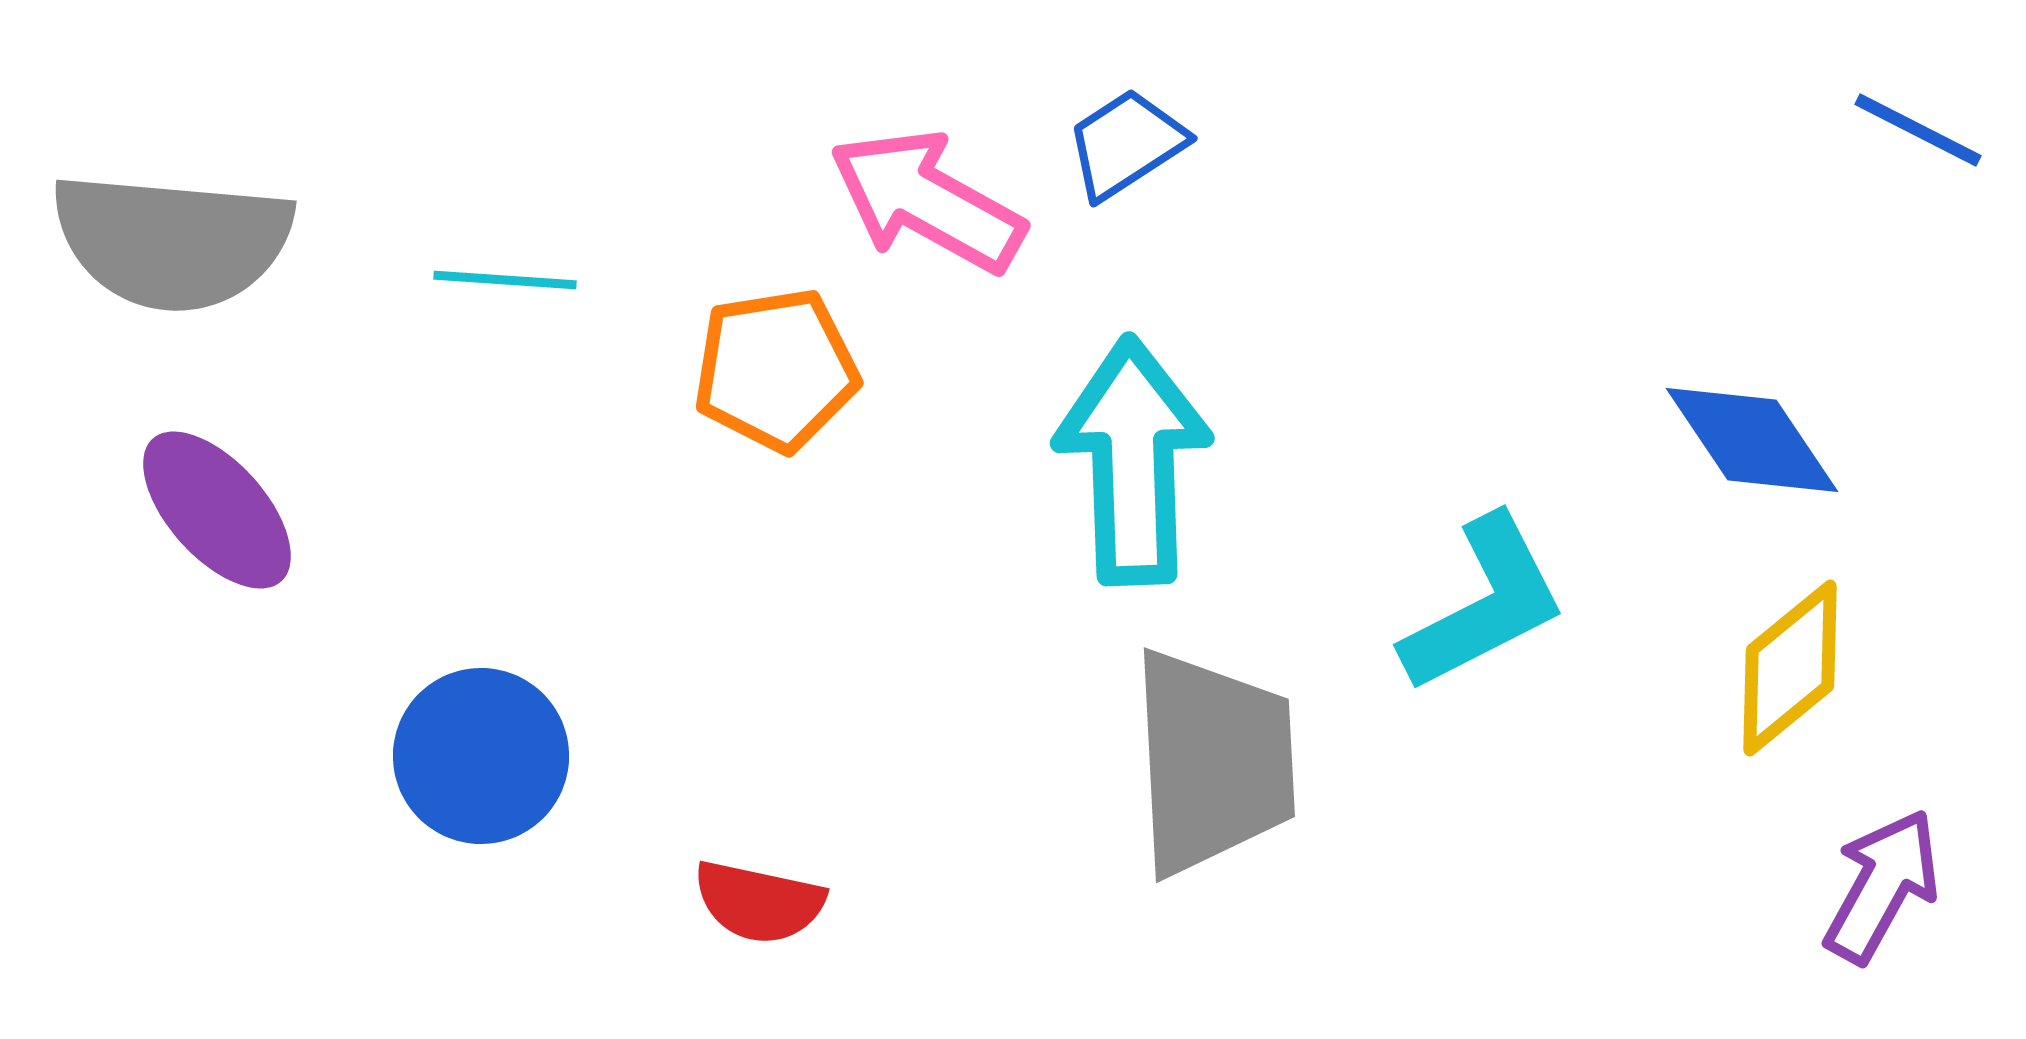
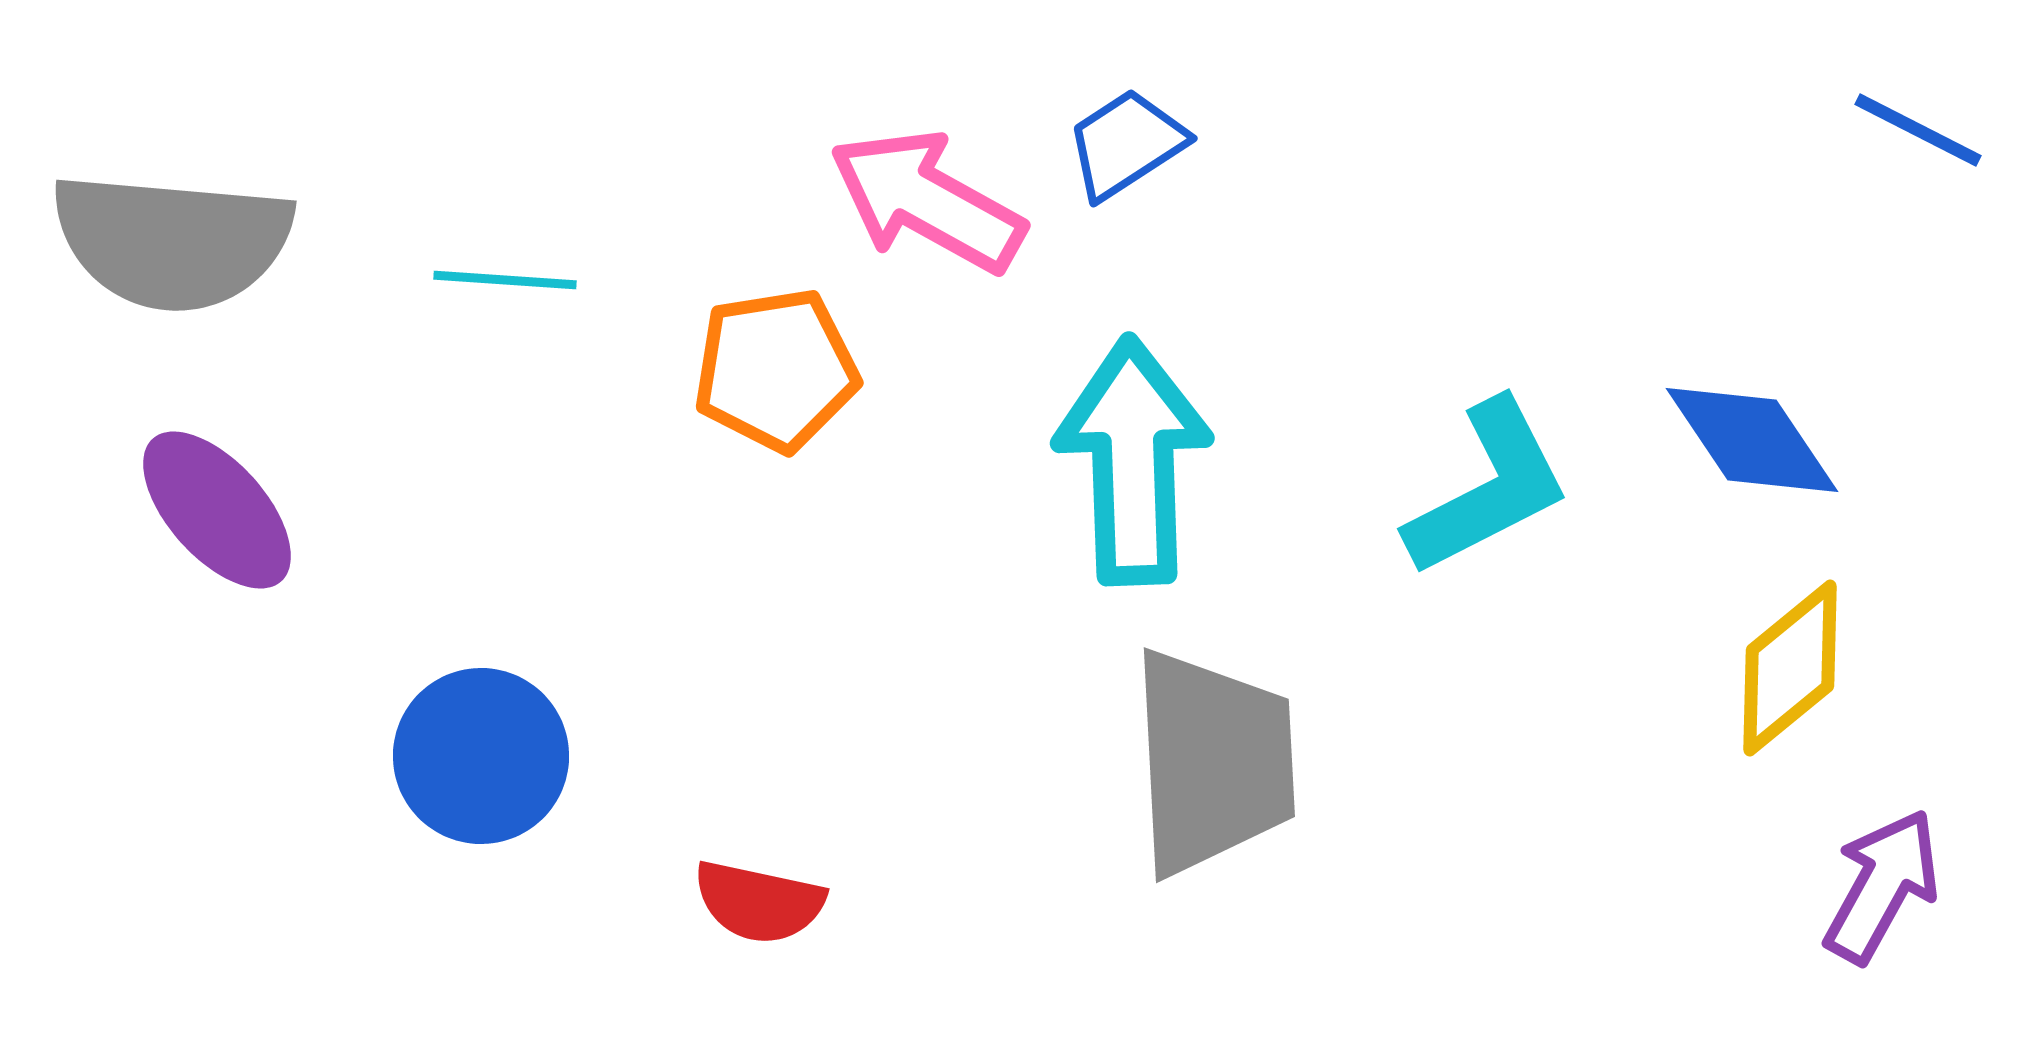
cyan L-shape: moved 4 px right, 116 px up
